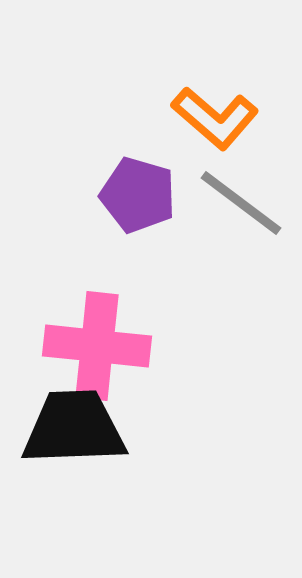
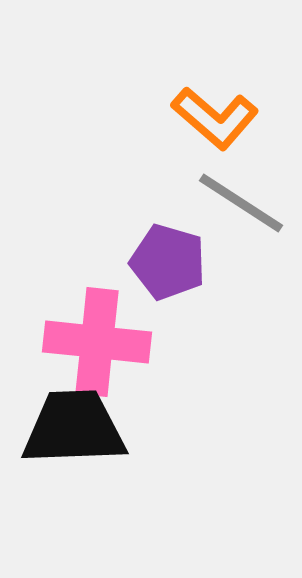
purple pentagon: moved 30 px right, 67 px down
gray line: rotated 4 degrees counterclockwise
pink cross: moved 4 px up
